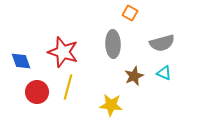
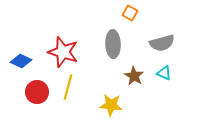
blue diamond: rotated 45 degrees counterclockwise
brown star: rotated 18 degrees counterclockwise
